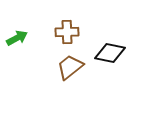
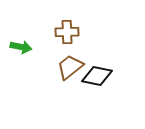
green arrow: moved 4 px right, 9 px down; rotated 40 degrees clockwise
black diamond: moved 13 px left, 23 px down
